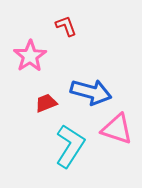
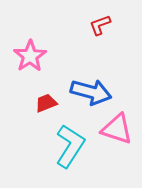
red L-shape: moved 34 px right, 1 px up; rotated 90 degrees counterclockwise
